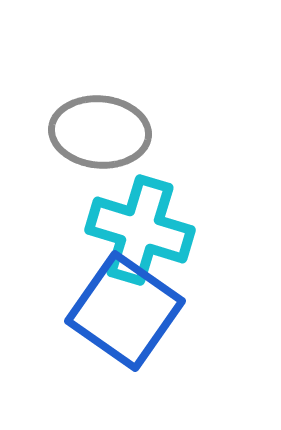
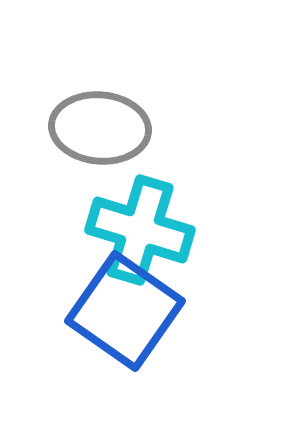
gray ellipse: moved 4 px up
